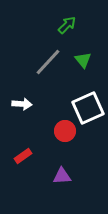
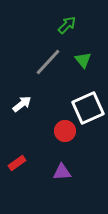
white arrow: rotated 42 degrees counterclockwise
red rectangle: moved 6 px left, 7 px down
purple triangle: moved 4 px up
